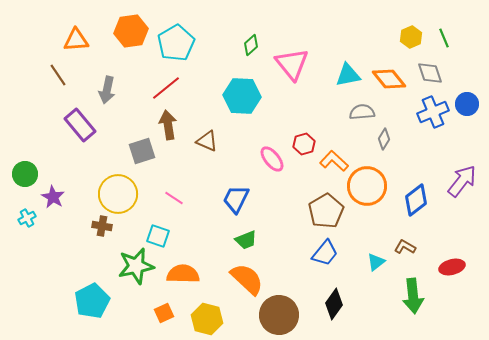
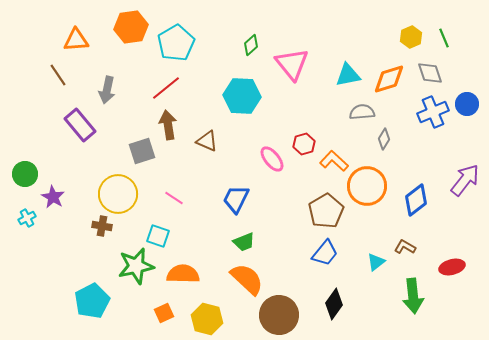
orange hexagon at (131, 31): moved 4 px up
orange diamond at (389, 79): rotated 68 degrees counterclockwise
purple arrow at (462, 181): moved 3 px right, 1 px up
green trapezoid at (246, 240): moved 2 px left, 2 px down
